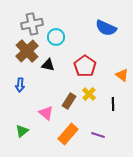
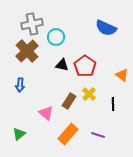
black triangle: moved 14 px right
green triangle: moved 3 px left, 3 px down
